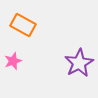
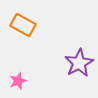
pink star: moved 5 px right, 20 px down
